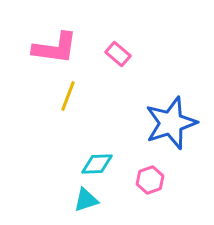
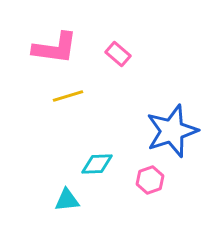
yellow line: rotated 52 degrees clockwise
blue star: moved 1 px right, 8 px down
cyan triangle: moved 19 px left; rotated 12 degrees clockwise
